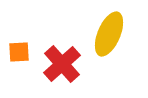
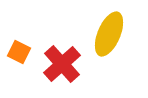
orange square: rotated 30 degrees clockwise
